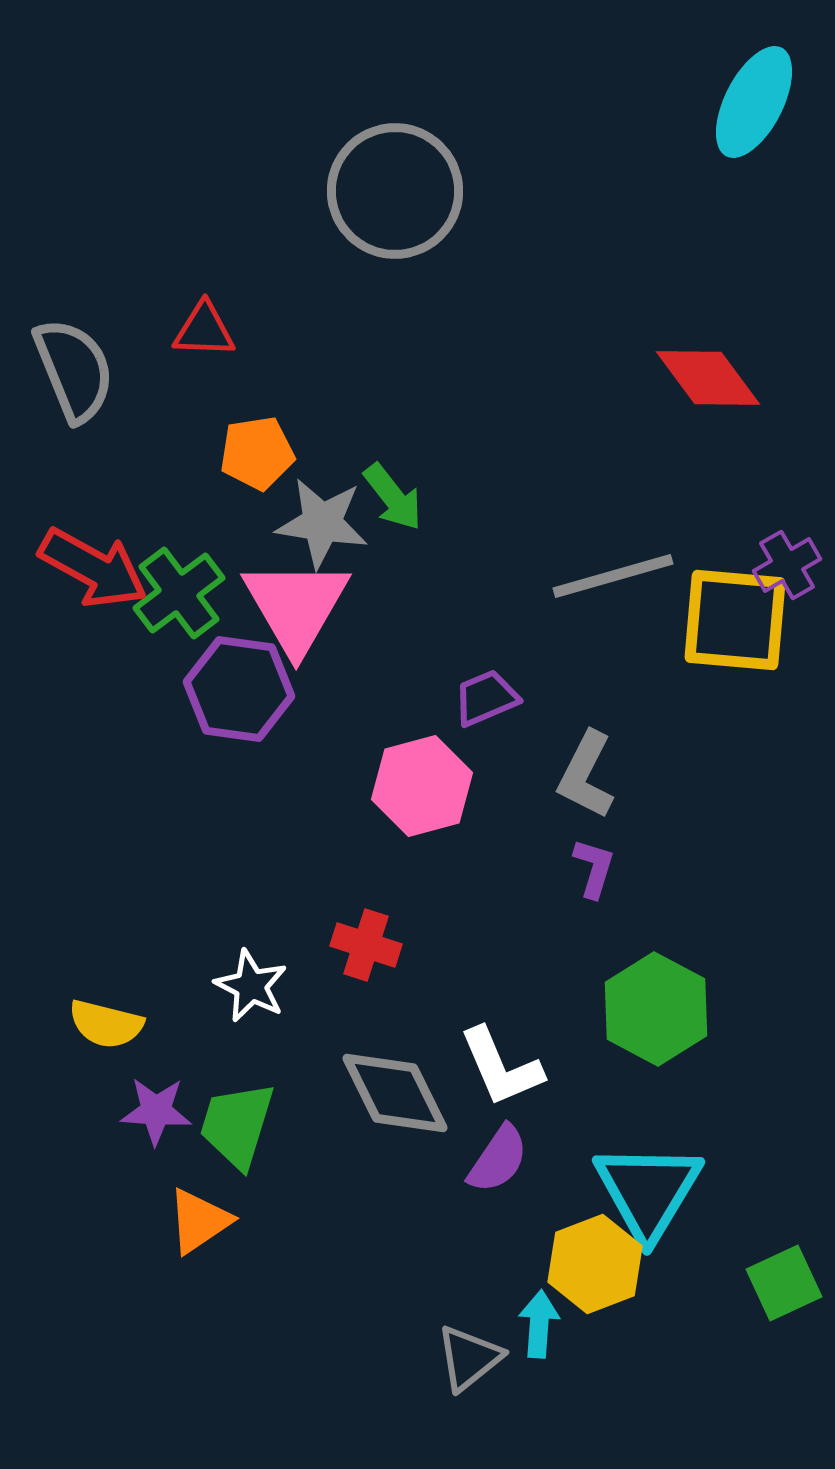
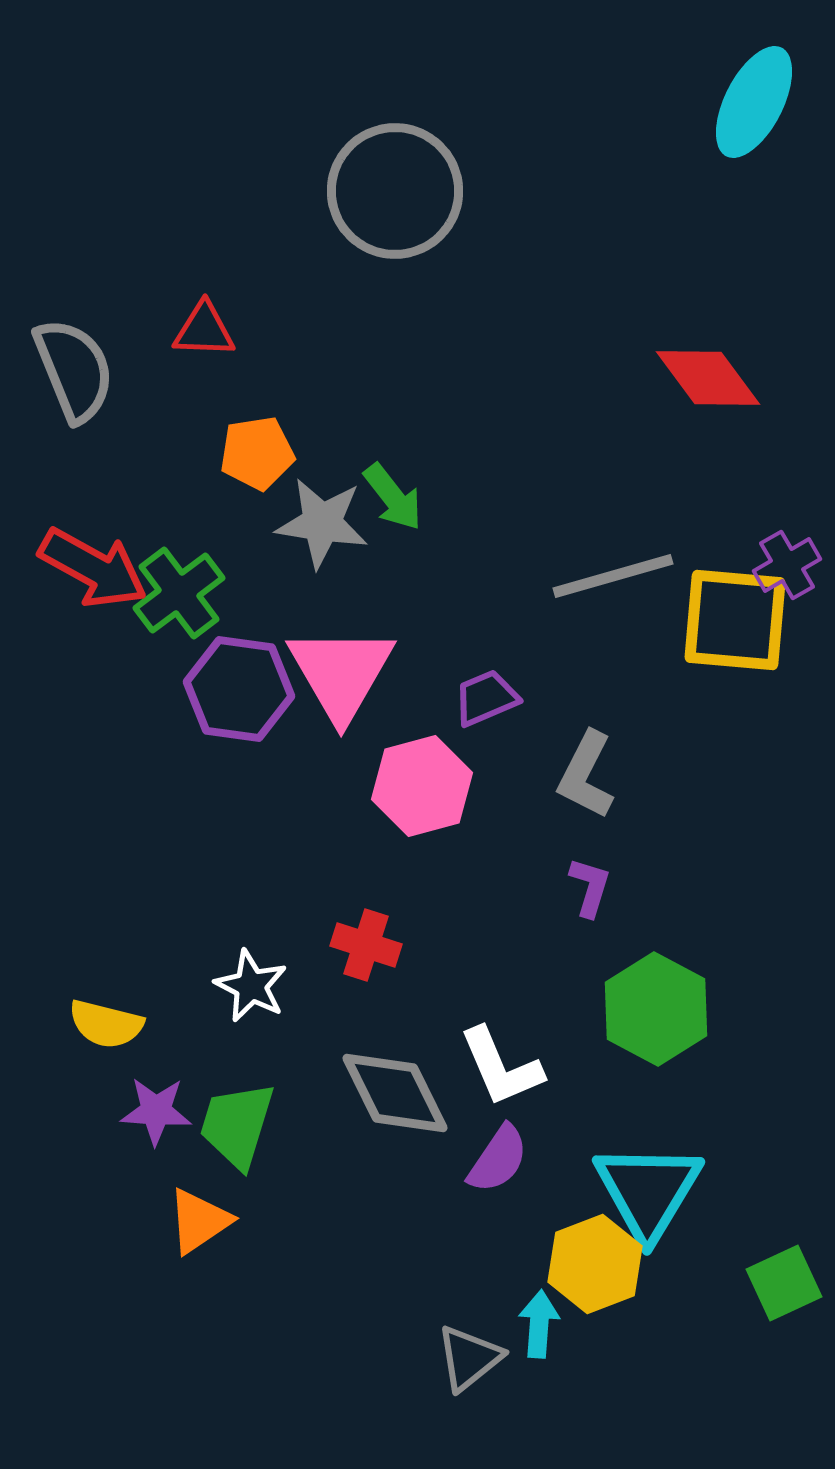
pink triangle: moved 45 px right, 67 px down
purple L-shape: moved 4 px left, 19 px down
